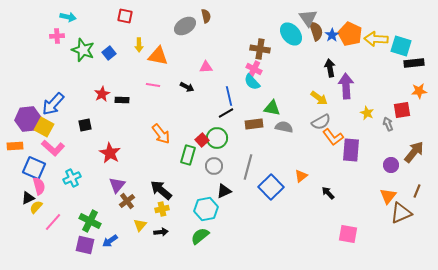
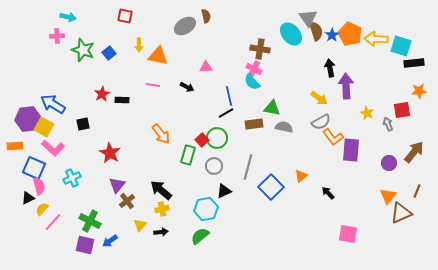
blue arrow at (53, 104): rotated 80 degrees clockwise
black square at (85, 125): moved 2 px left, 1 px up
purple circle at (391, 165): moved 2 px left, 2 px up
yellow semicircle at (36, 207): moved 6 px right, 2 px down
